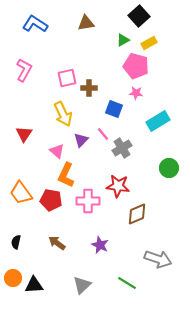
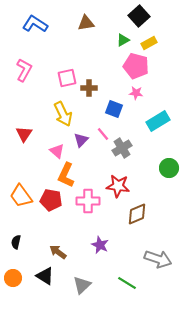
orange trapezoid: moved 3 px down
brown arrow: moved 1 px right, 9 px down
black triangle: moved 11 px right, 9 px up; rotated 36 degrees clockwise
